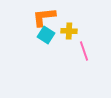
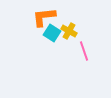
yellow cross: rotated 28 degrees clockwise
cyan square: moved 6 px right, 2 px up
